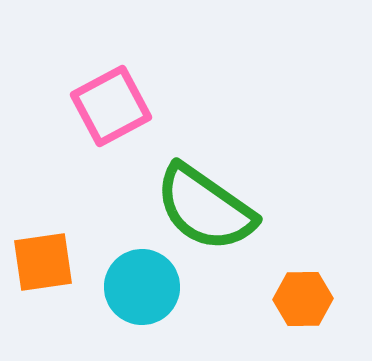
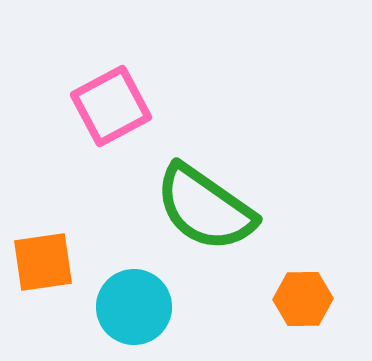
cyan circle: moved 8 px left, 20 px down
